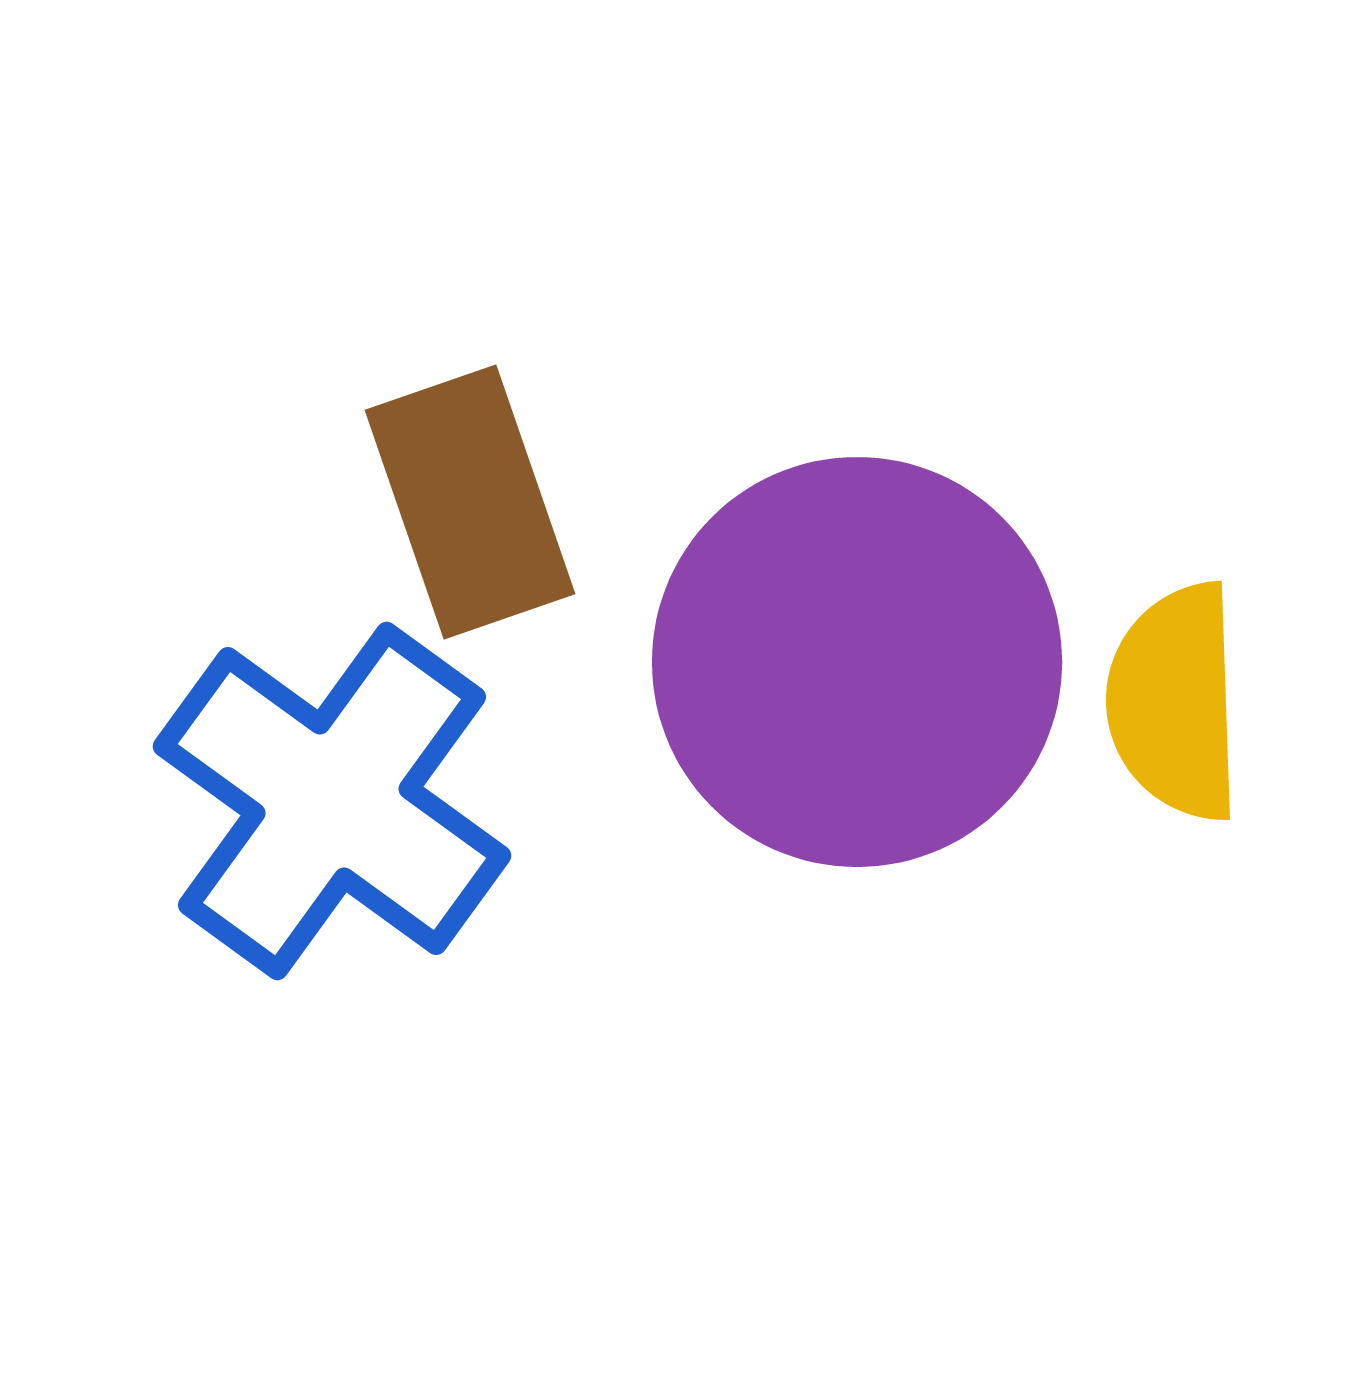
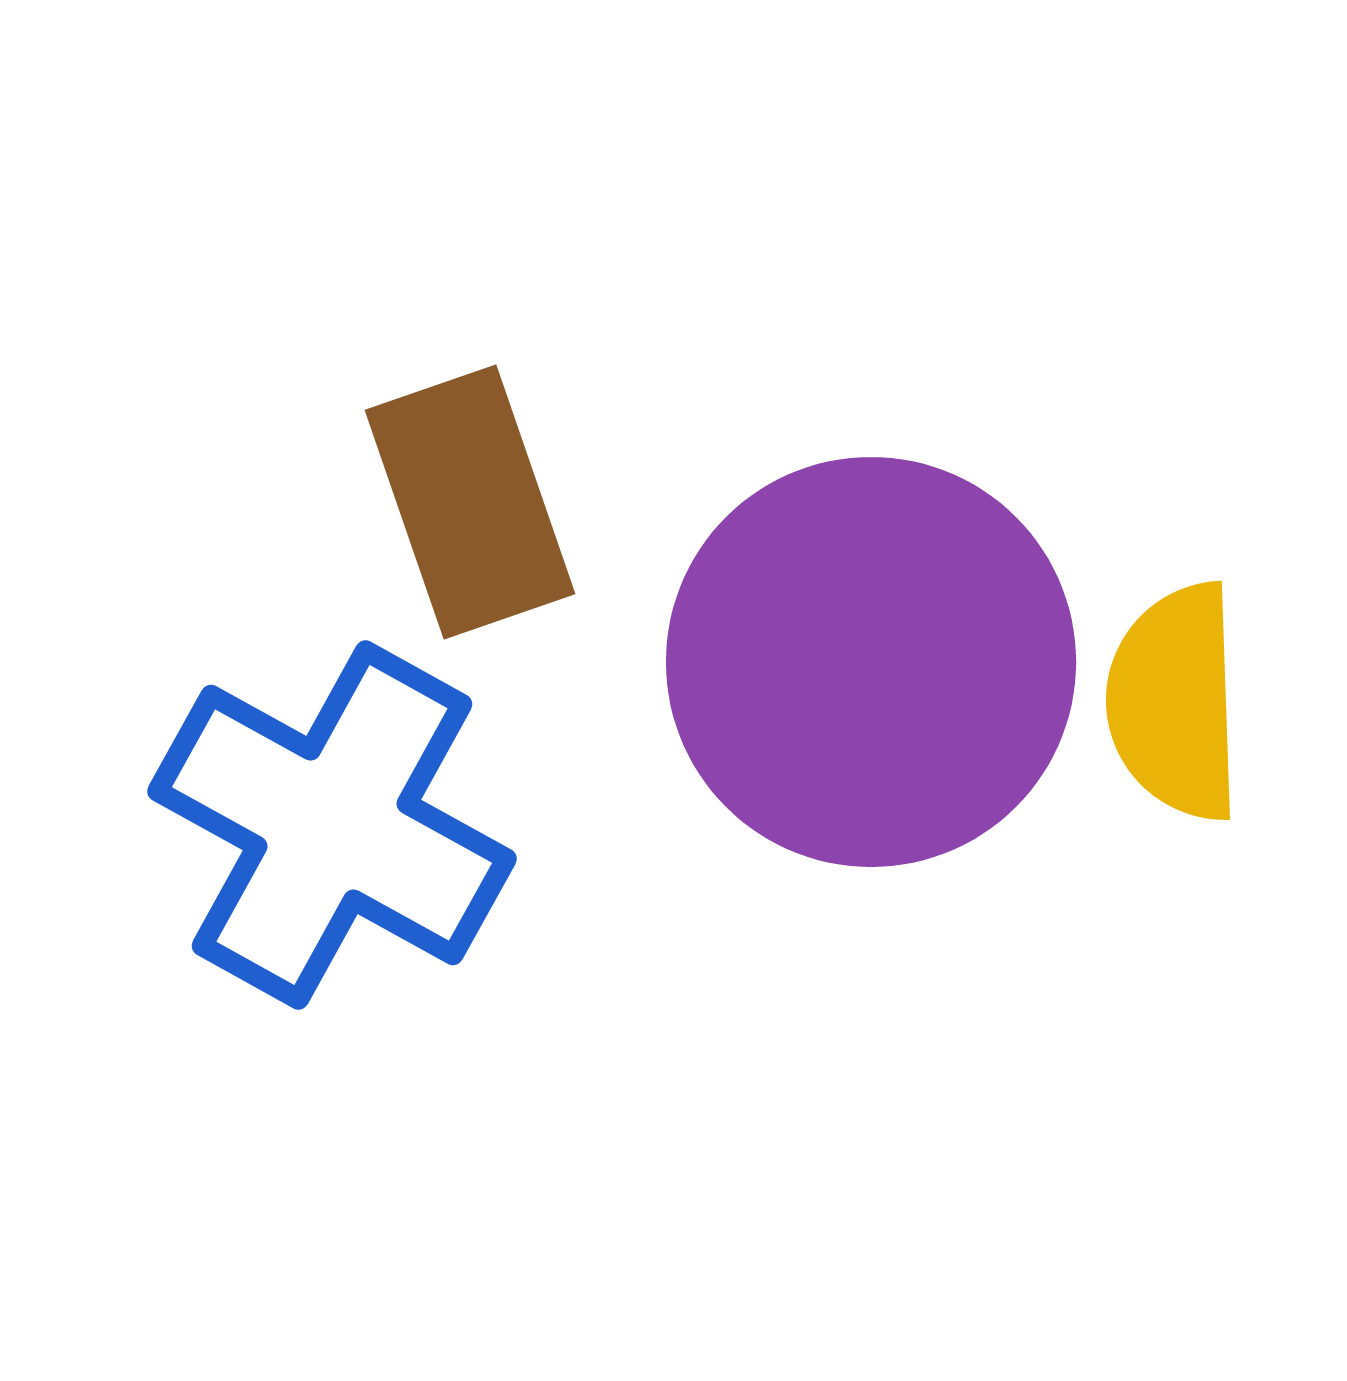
purple circle: moved 14 px right
blue cross: moved 24 px down; rotated 7 degrees counterclockwise
